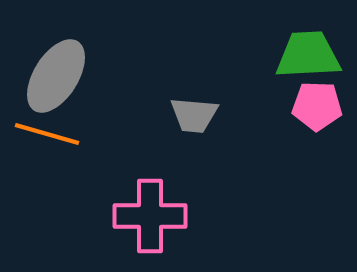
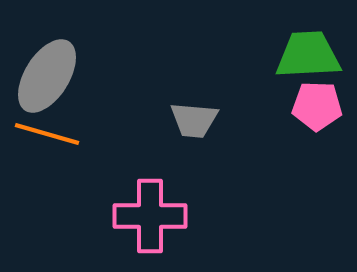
gray ellipse: moved 9 px left
gray trapezoid: moved 5 px down
